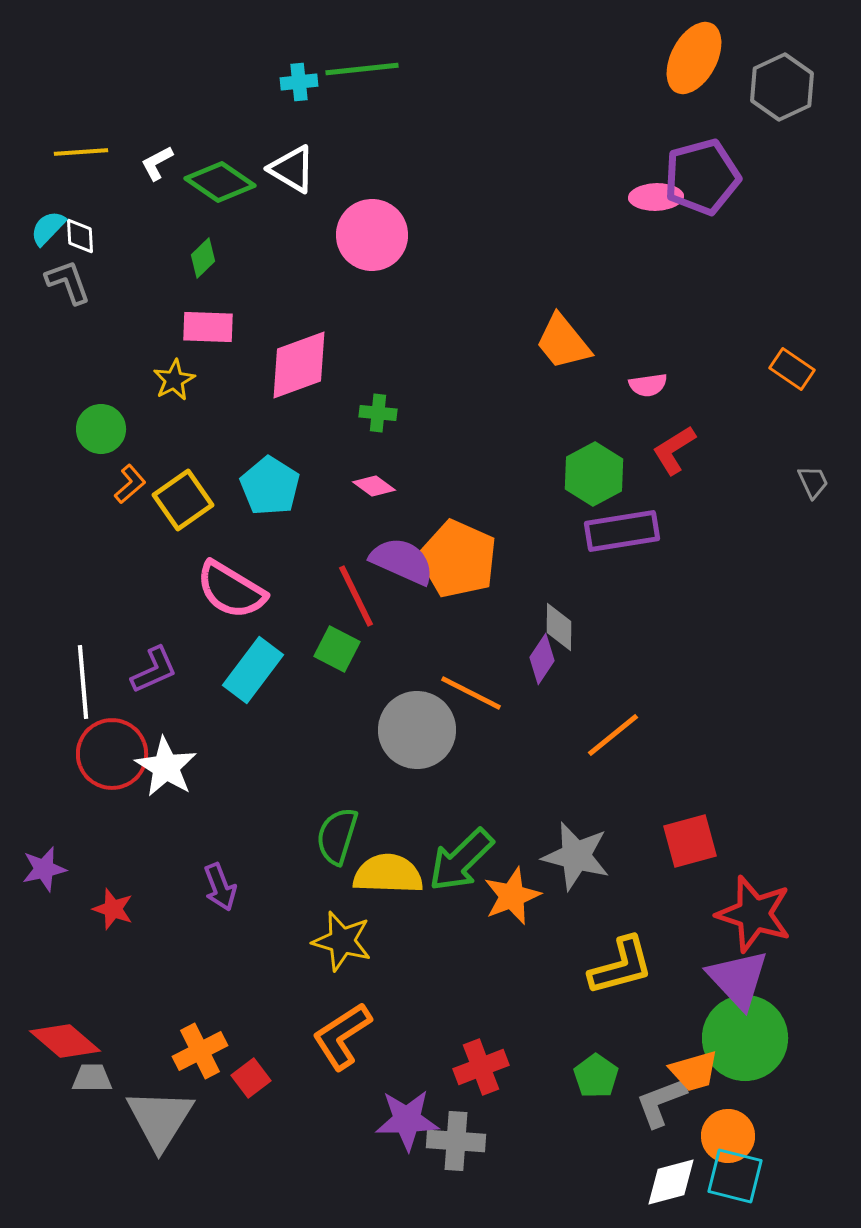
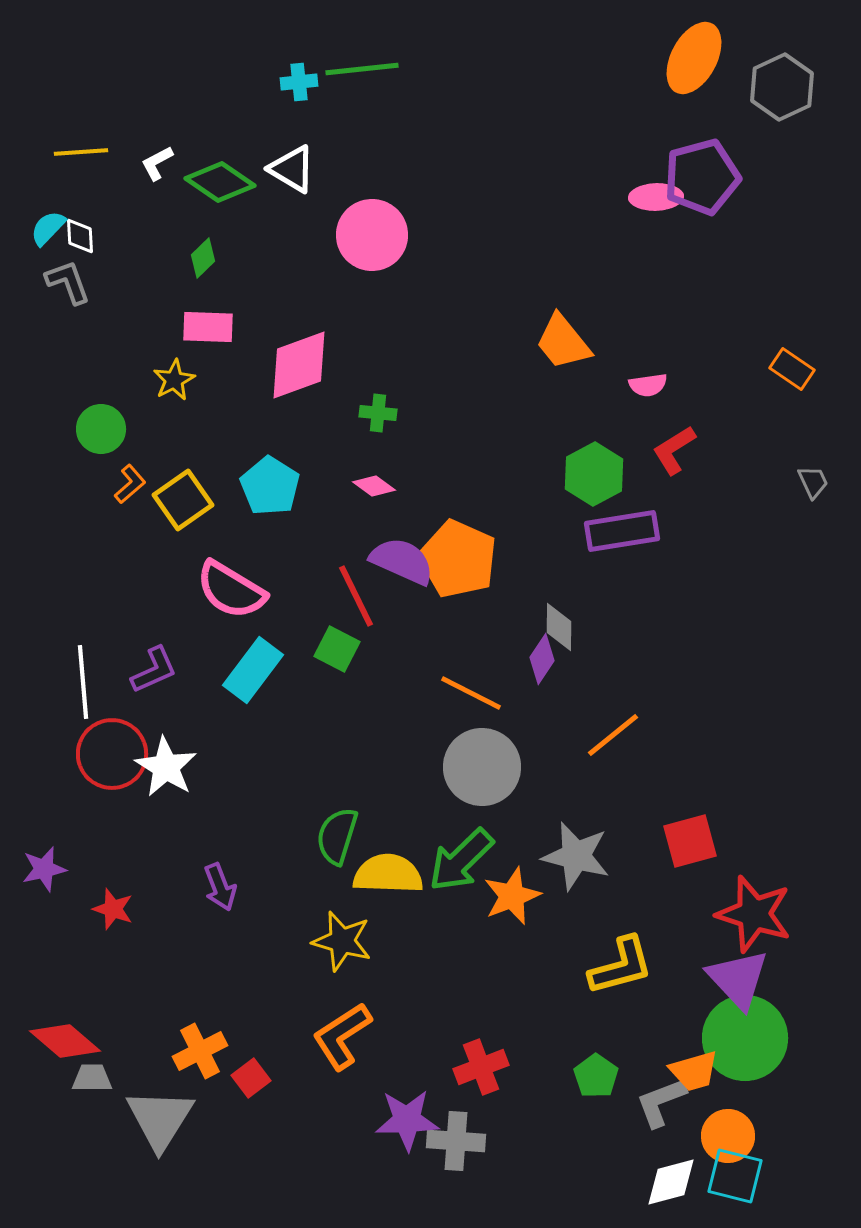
gray circle at (417, 730): moved 65 px right, 37 px down
